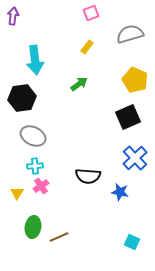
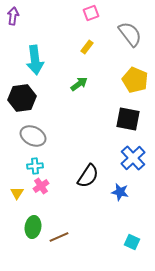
gray semicircle: rotated 68 degrees clockwise
black square: moved 2 px down; rotated 35 degrees clockwise
blue cross: moved 2 px left
black semicircle: rotated 60 degrees counterclockwise
